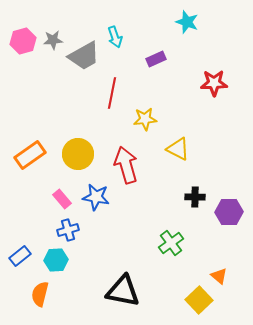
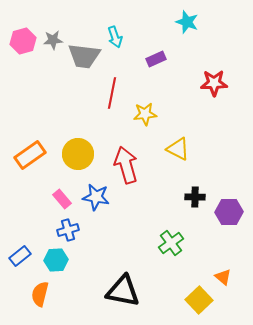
gray trapezoid: rotated 36 degrees clockwise
yellow star: moved 5 px up
orange triangle: moved 4 px right, 1 px down
